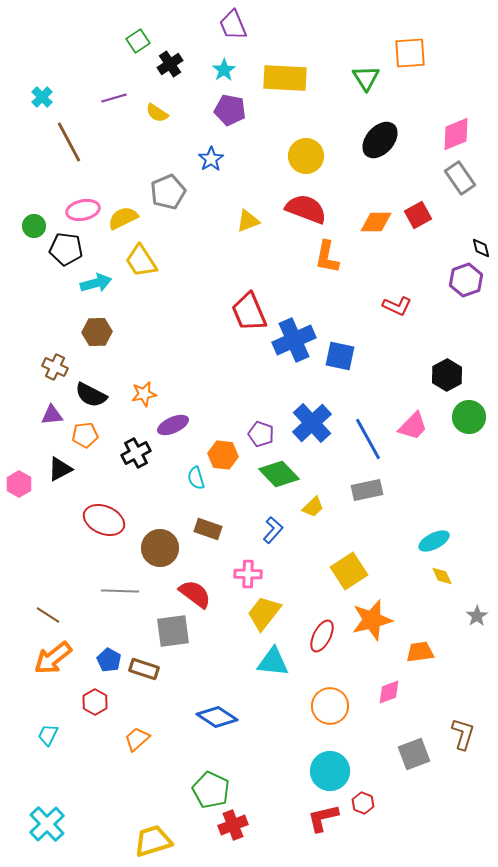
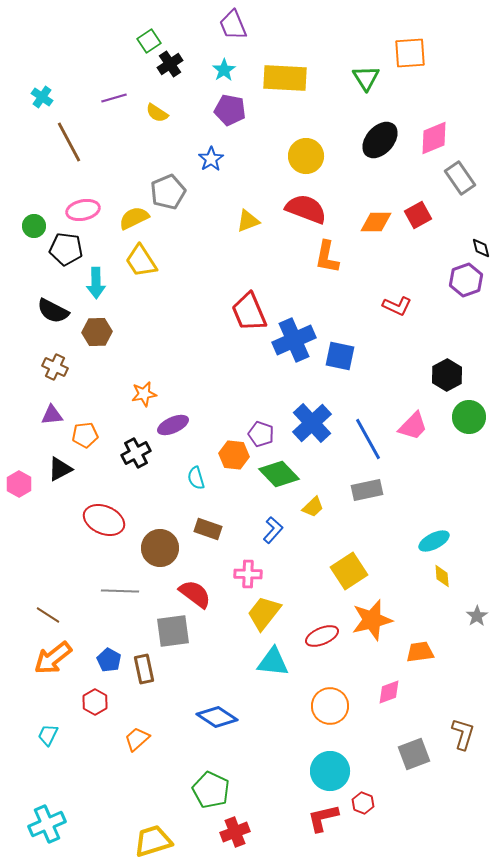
green square at (138, 41): moved 11 px right
cyan cross at (42, 97): rotated 10 degrees counterclockwise
pink diamond at (456, 134): moved 22 px left, 4 px down
yellow semicircle at (123, 218): moved 11 px right
cyan arrow at (96, 283): rotated 104 degrees clockwise
black semicircle at (91, 395): moved 38 px left, 84 px up
orange hexagon at (223, 455): moved 11 px right
yellow diamond at (442, 576): rotated 20 degrees clockwise
red ellipse at (322, 636): rotated 40 degrees clockwise
brown rectangle at (144, 669): rotated 60 degrees clockwise
cyan cross at (47, 824): rotated 21 degrees clockwise
red cross at (233, 825): moved 2 px right, 7 px down
